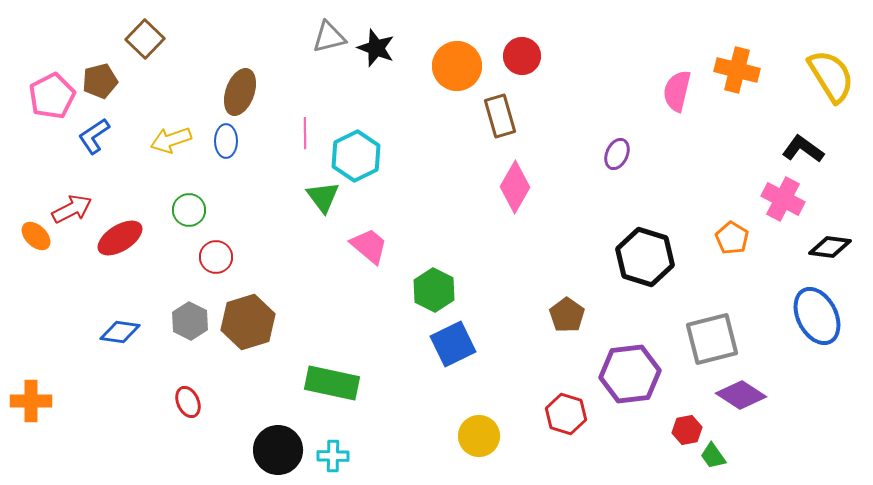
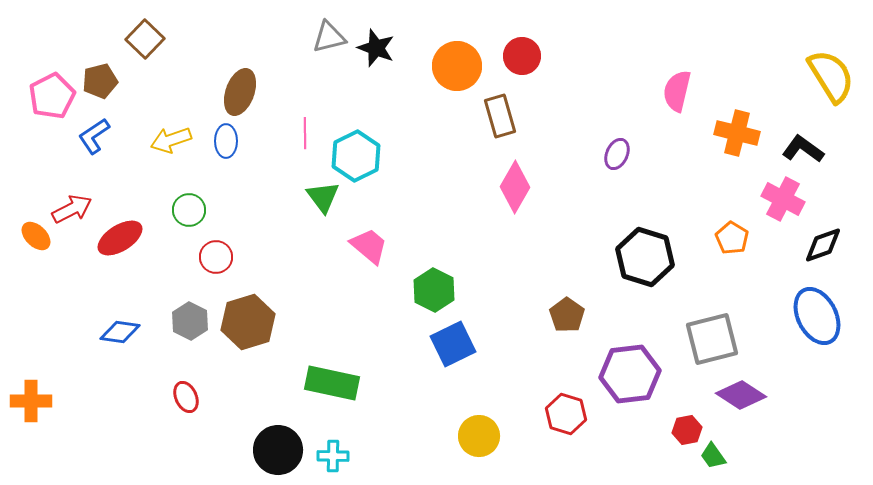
orange cross at (737, 70): moved 63 px down
black diamond at (830, 247): moved 7 px left, 2 px up; rotated 27 degrees counterclockwise
red ellipse at (188, 402): moved 2 px left, 5 px up
